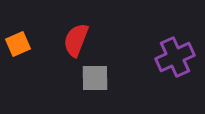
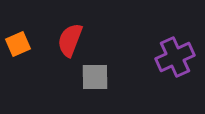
red semicircle: moved 6 px left
gray square: moved 1 px up
